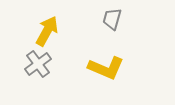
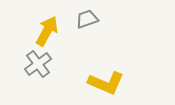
gray trapezoid: moved 25 px left; rotated 55 degrees clockwise
yellow L-shape: moved 15 px down
